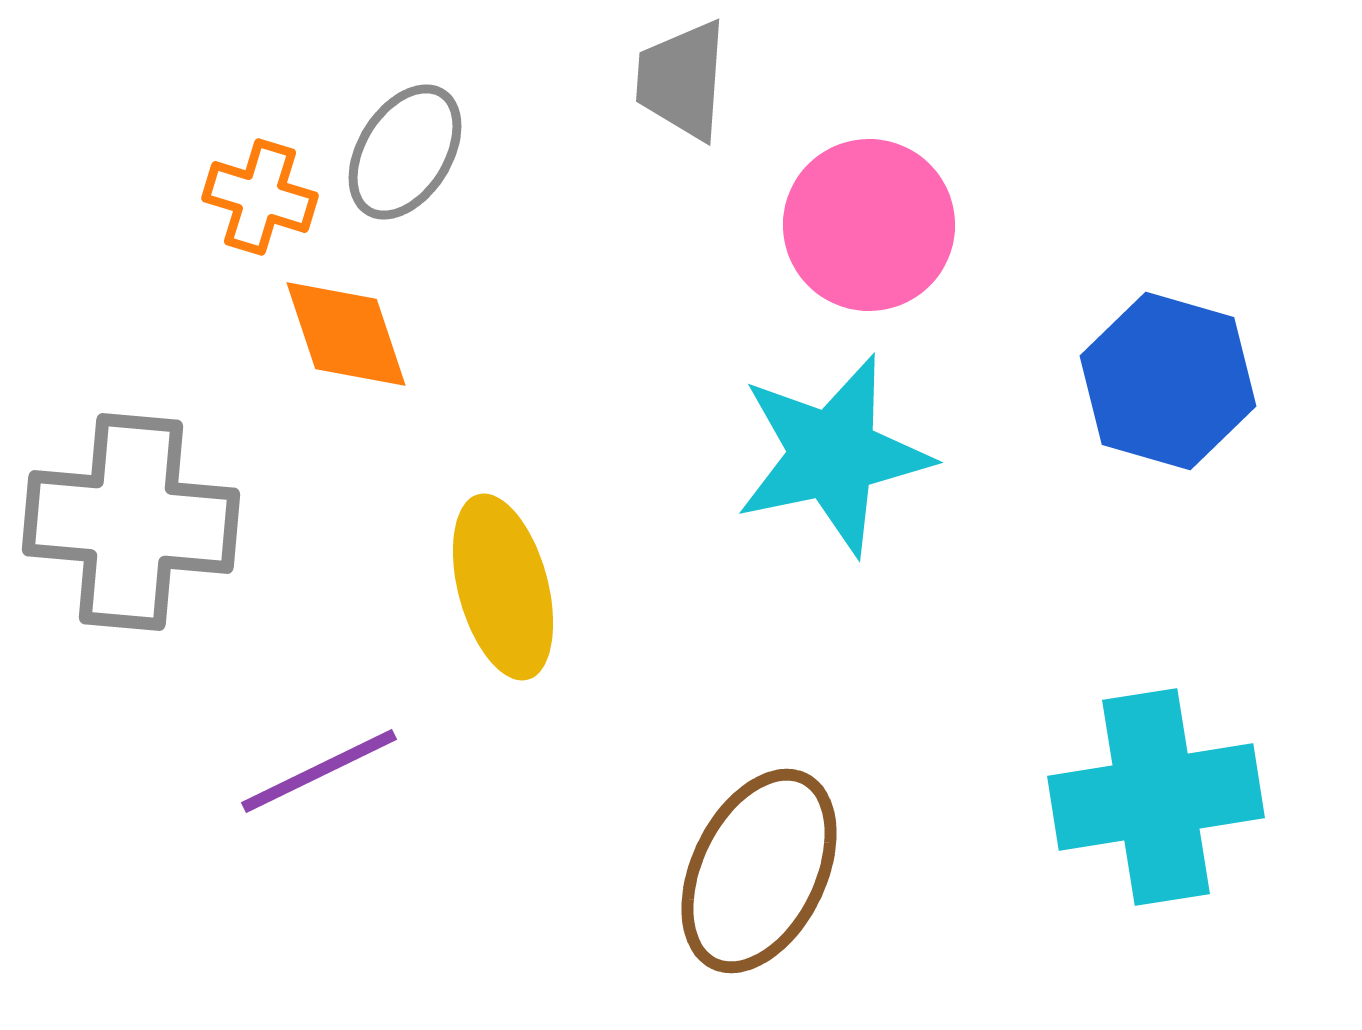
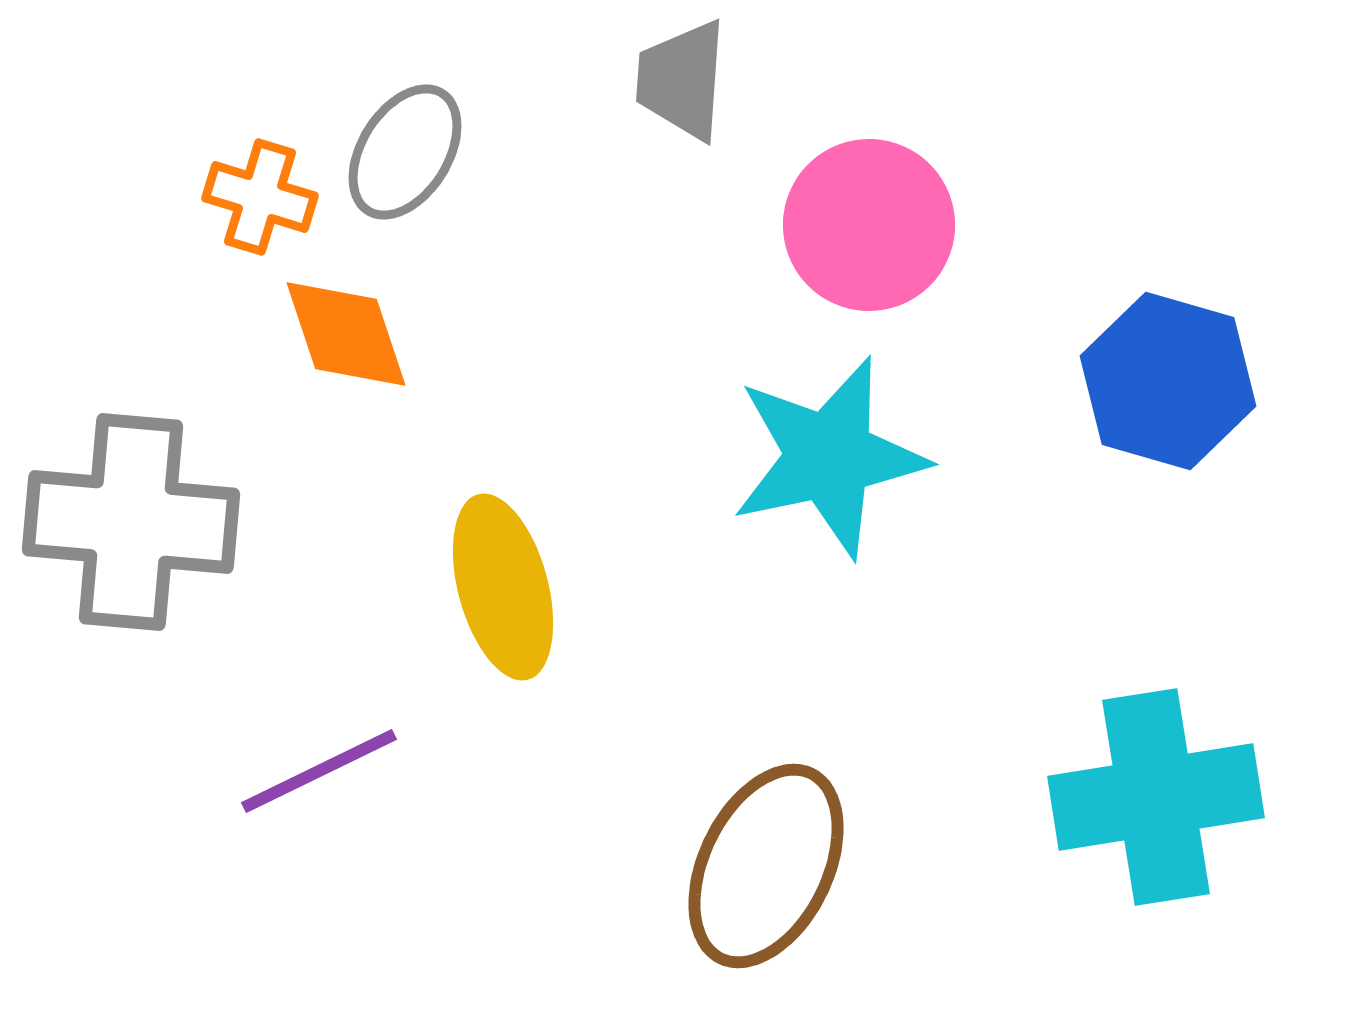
cyan star: moved 4 px left, 2 px down
brown ellipse: moved 7 px right, 5 px up
